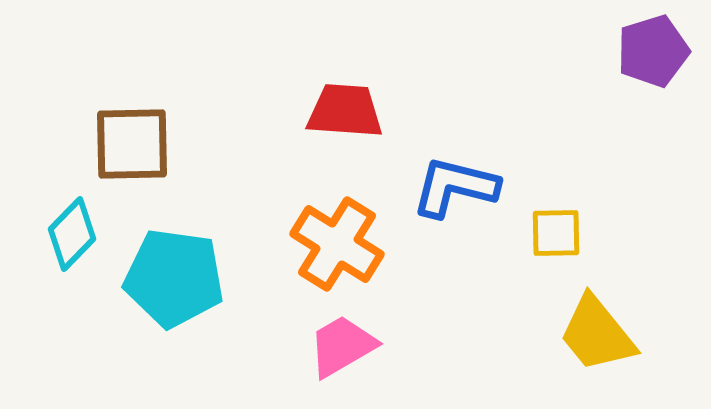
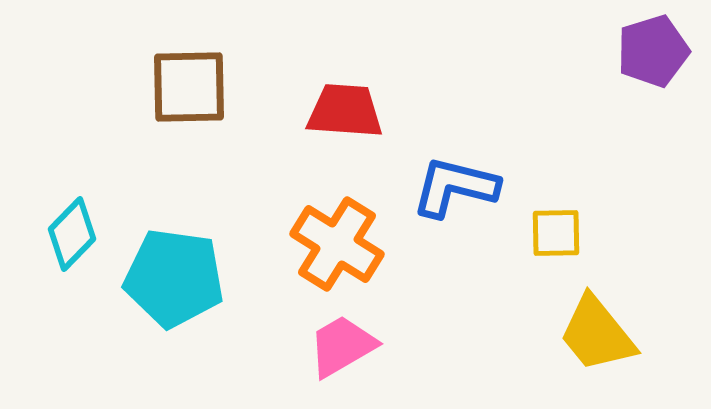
brown square: moved 57 px right, 57 px up
